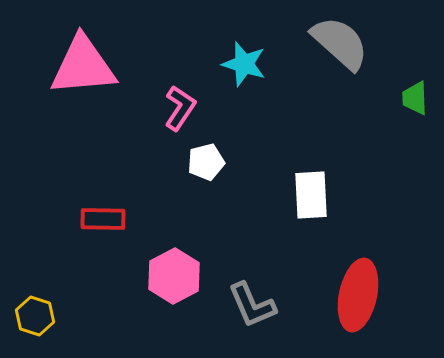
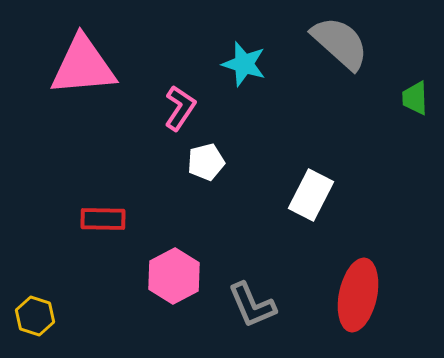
white rectangle: rotated 30 degrees clockwise
